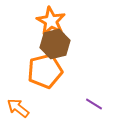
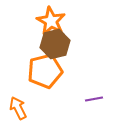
purple line: moved 5 px up; rotated 42 degrees counterclockwise
orange arrow: rotated 25 degrees clockwise
